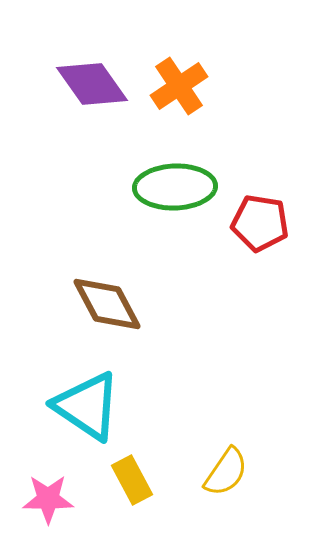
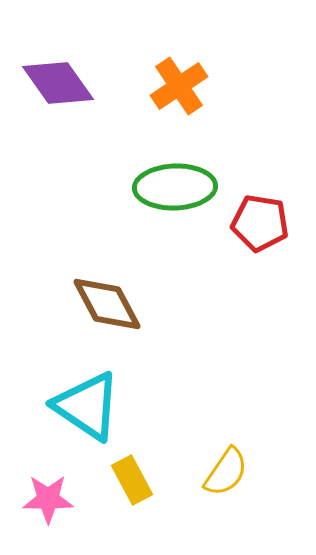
purple diamond: moved 34 px left, 1 px up
